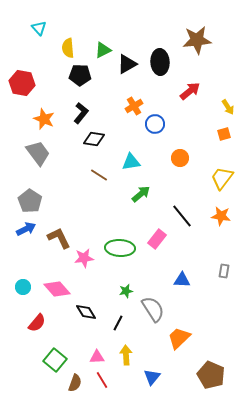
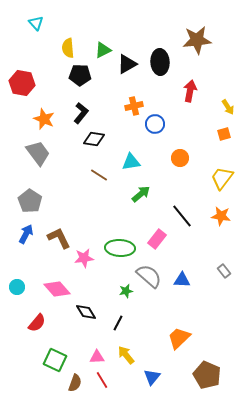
cyan triangle at (39, 28): moved 3 px left, 5 px up
red arrow at (190, 91): rotated 40 degrees counterclockwise
orange cross at (134, 106): rotated 18 degrees clockwise
blue arrow at (26, 229): moved 5 px down; rotated 36 degrees counterclockwise
gray rectangle at (224, 271): rotated 48 degrees counterclockwise
cyan circle at (23, 287): moved 6 px left
gray semicircle at (153, 309): moved 4 px left, 33 px up; rotated 16 degrees counterclockwise
yellow arrow at (126, 355): rotated 36 degrees counterclockwise
green square at (55, 360): rotated 15 degrees counterclockwise
brown pentagon at (211, 375): moved 4 px left
